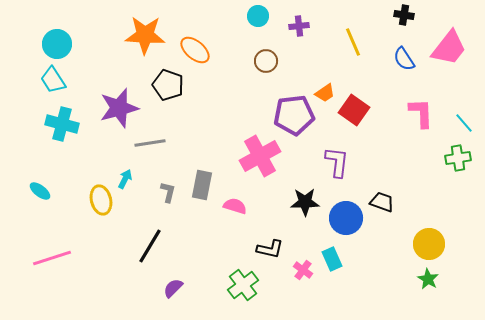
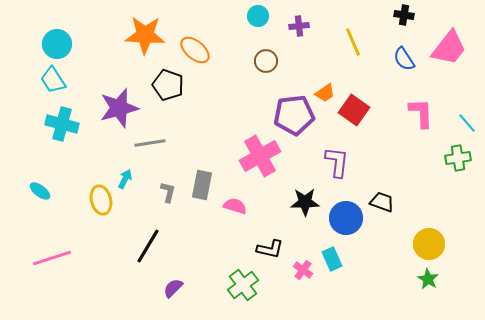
cyan line at (464, 123): moved 3 px right
black line at (150, 246): moved 2 px left
